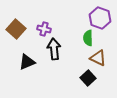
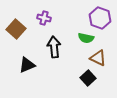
purple cross: moved 11 px up
green semicircle: moved 2 px left; rotated 77 degrees counterclockwise
black arrow: moved 2 px up
black triangle: moved 3 px down
